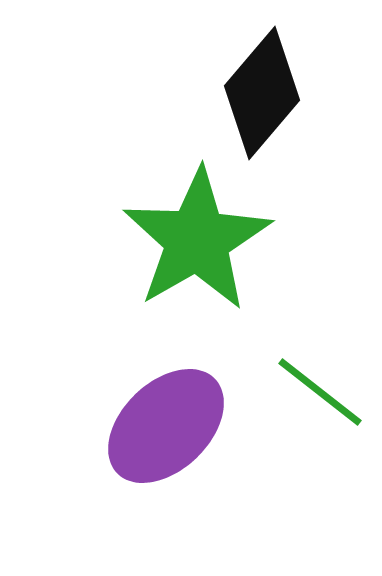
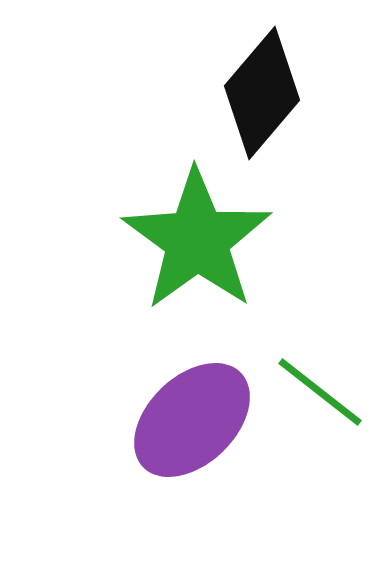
green star: rotated 6 degrees counterclockwise
purple ellipse: moved 26 px right, 6 px up
